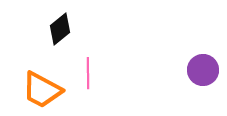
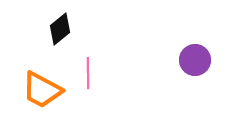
purple circle: moved 8 px left, 10 px up
